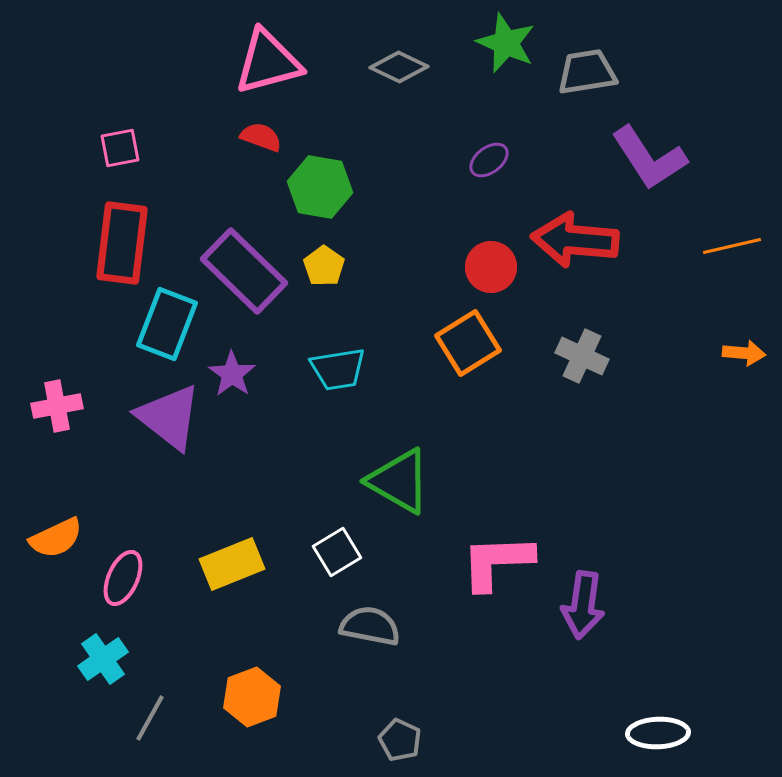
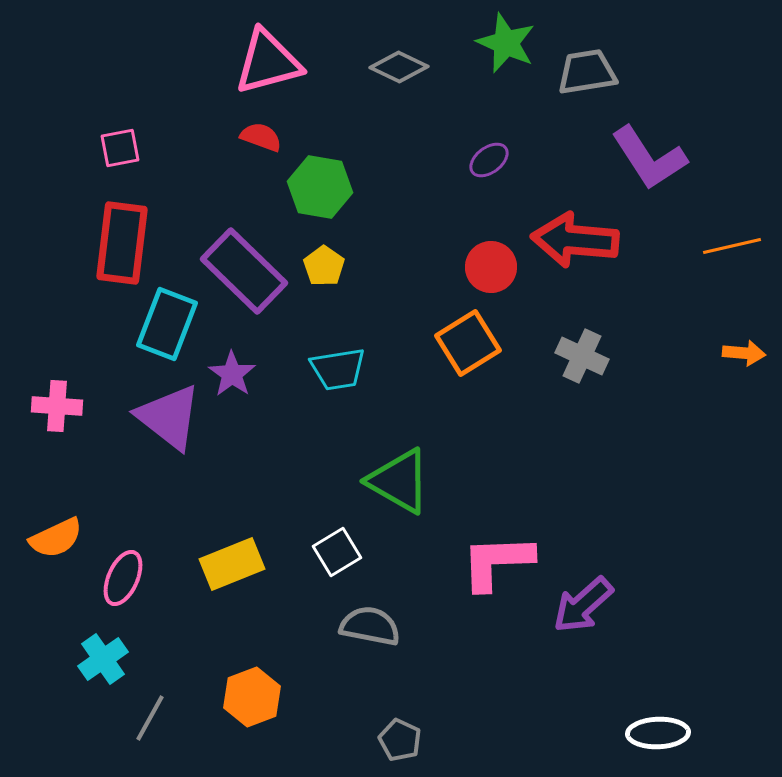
pink cross: rotated 15 degrees clockwise
purple arrow: rotated 40 degrees clockwise
